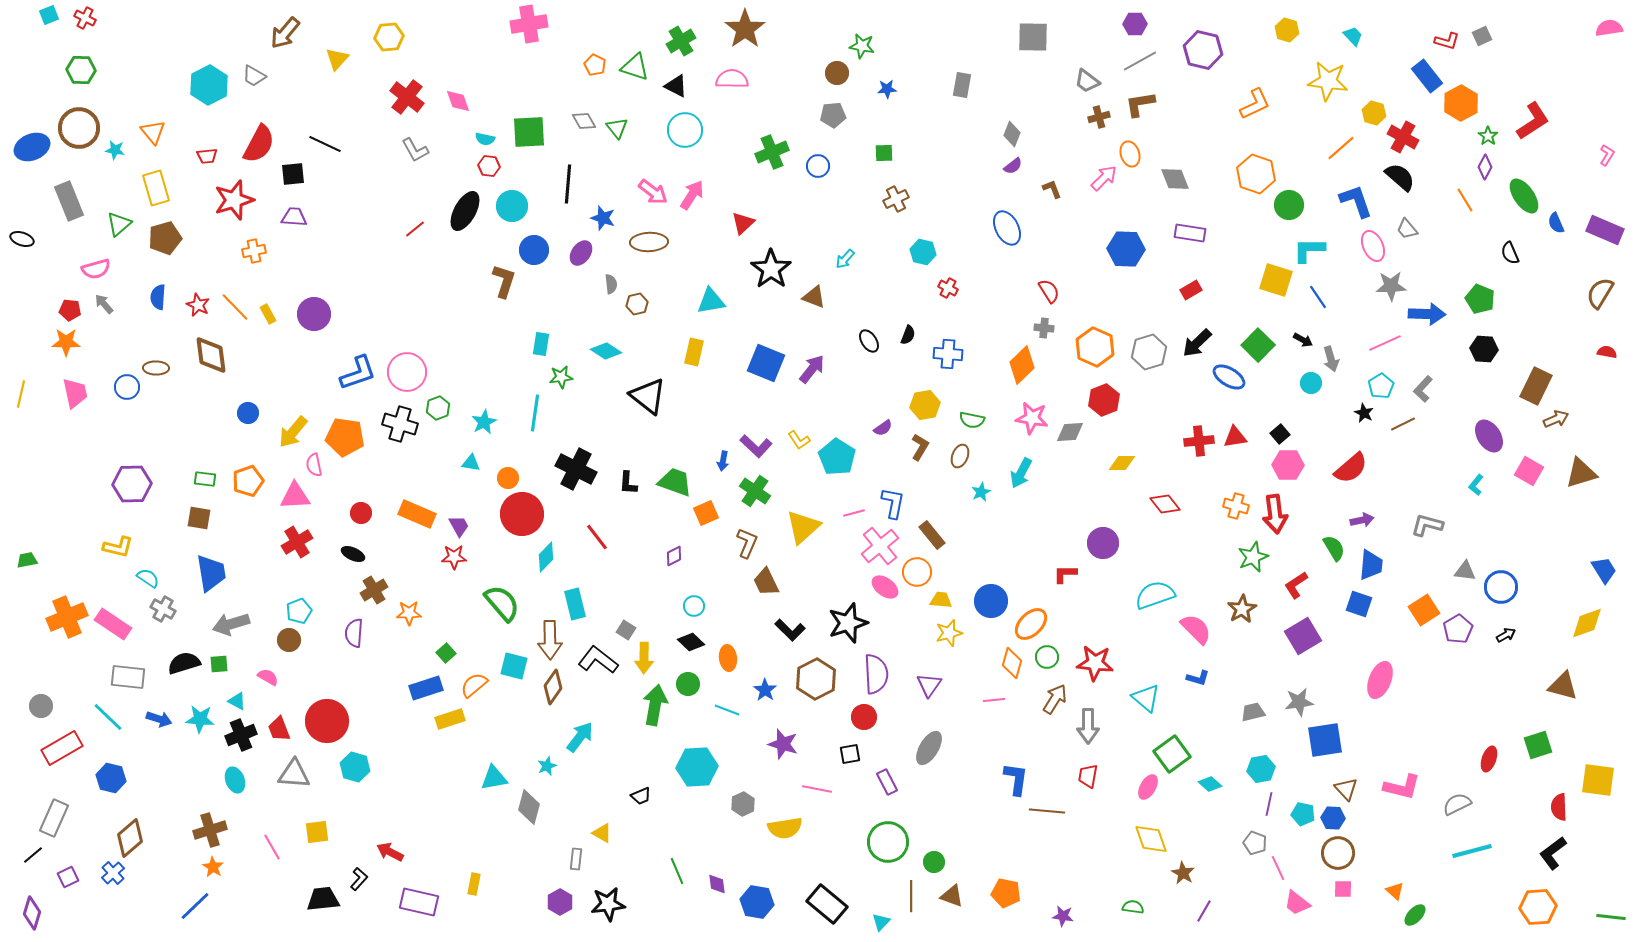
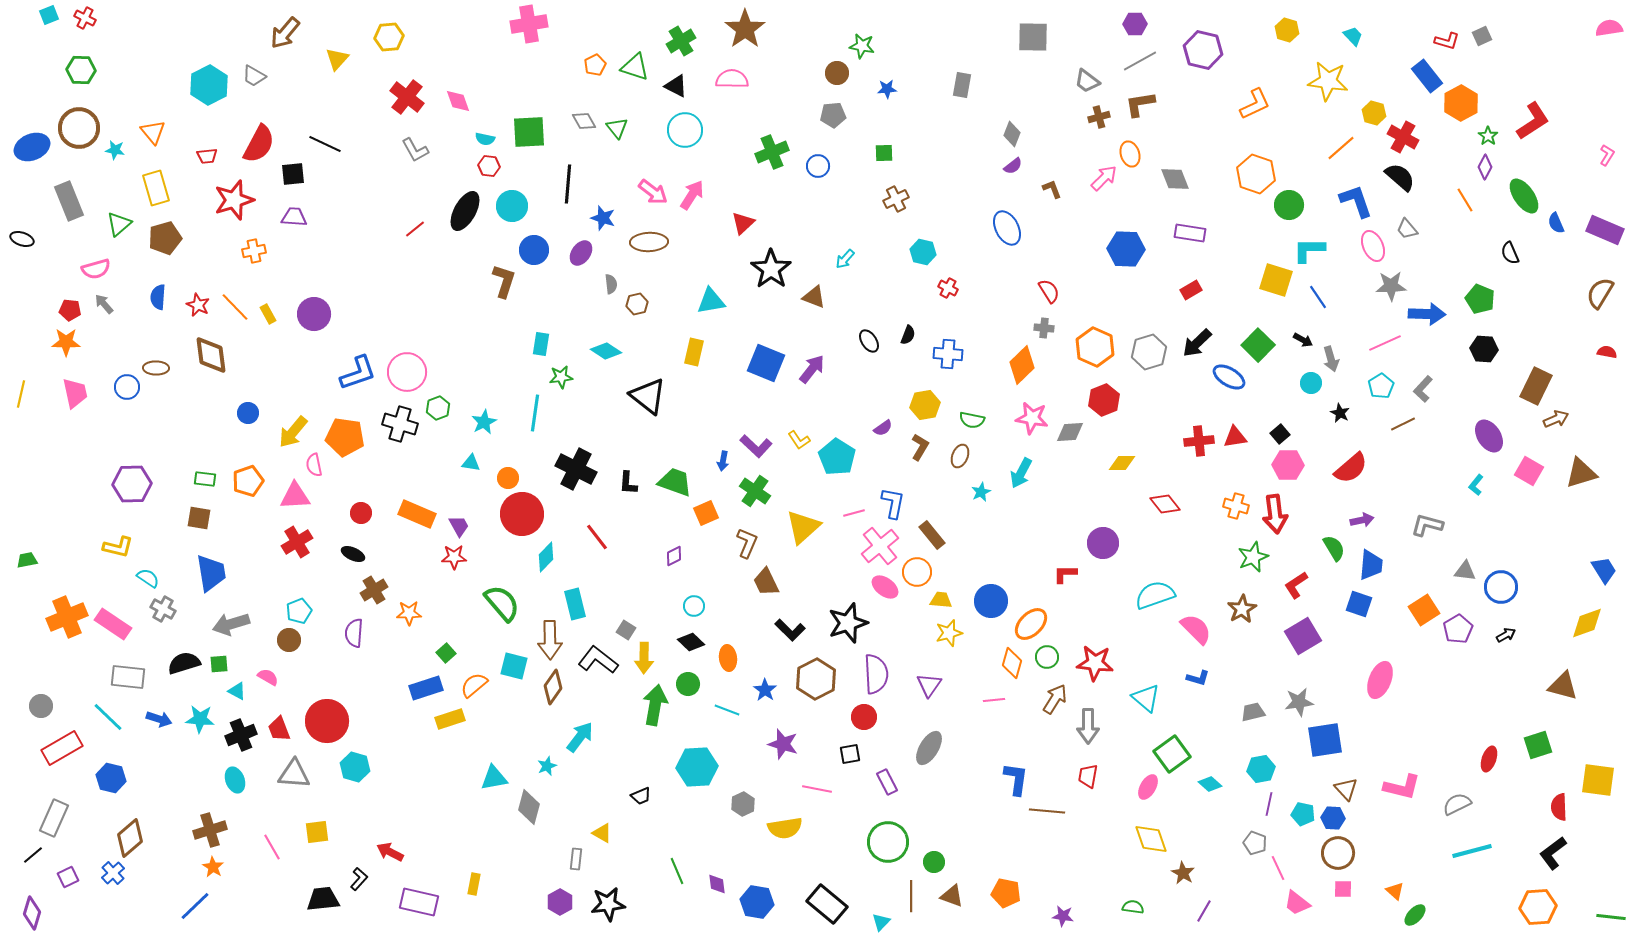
orange pentagon at (595, 65): rotated 20 degrees clockwise
black star at (1364, 413): moved 24 px left
cyan triangle at (237, 701): moved 10 px up
